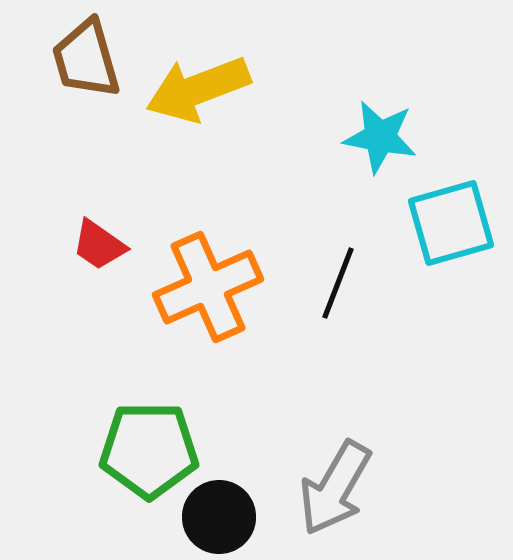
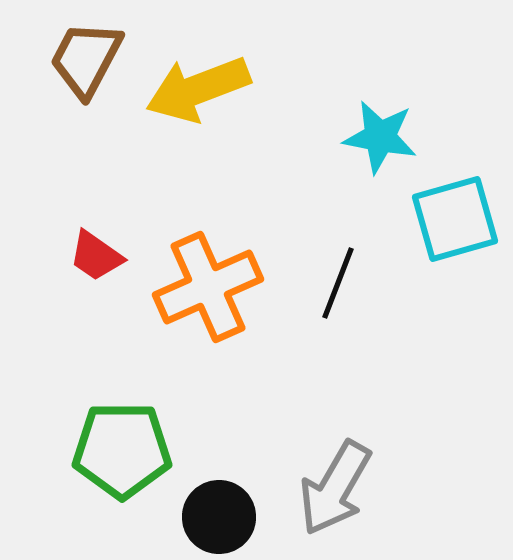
brown trapezoid: rotated 44 degrees clockwise
cyan square: moved 4 px right, 4 px up
red trapezoid: moved 3 px left, 11 px down
green pentagon: moved 27 px left
